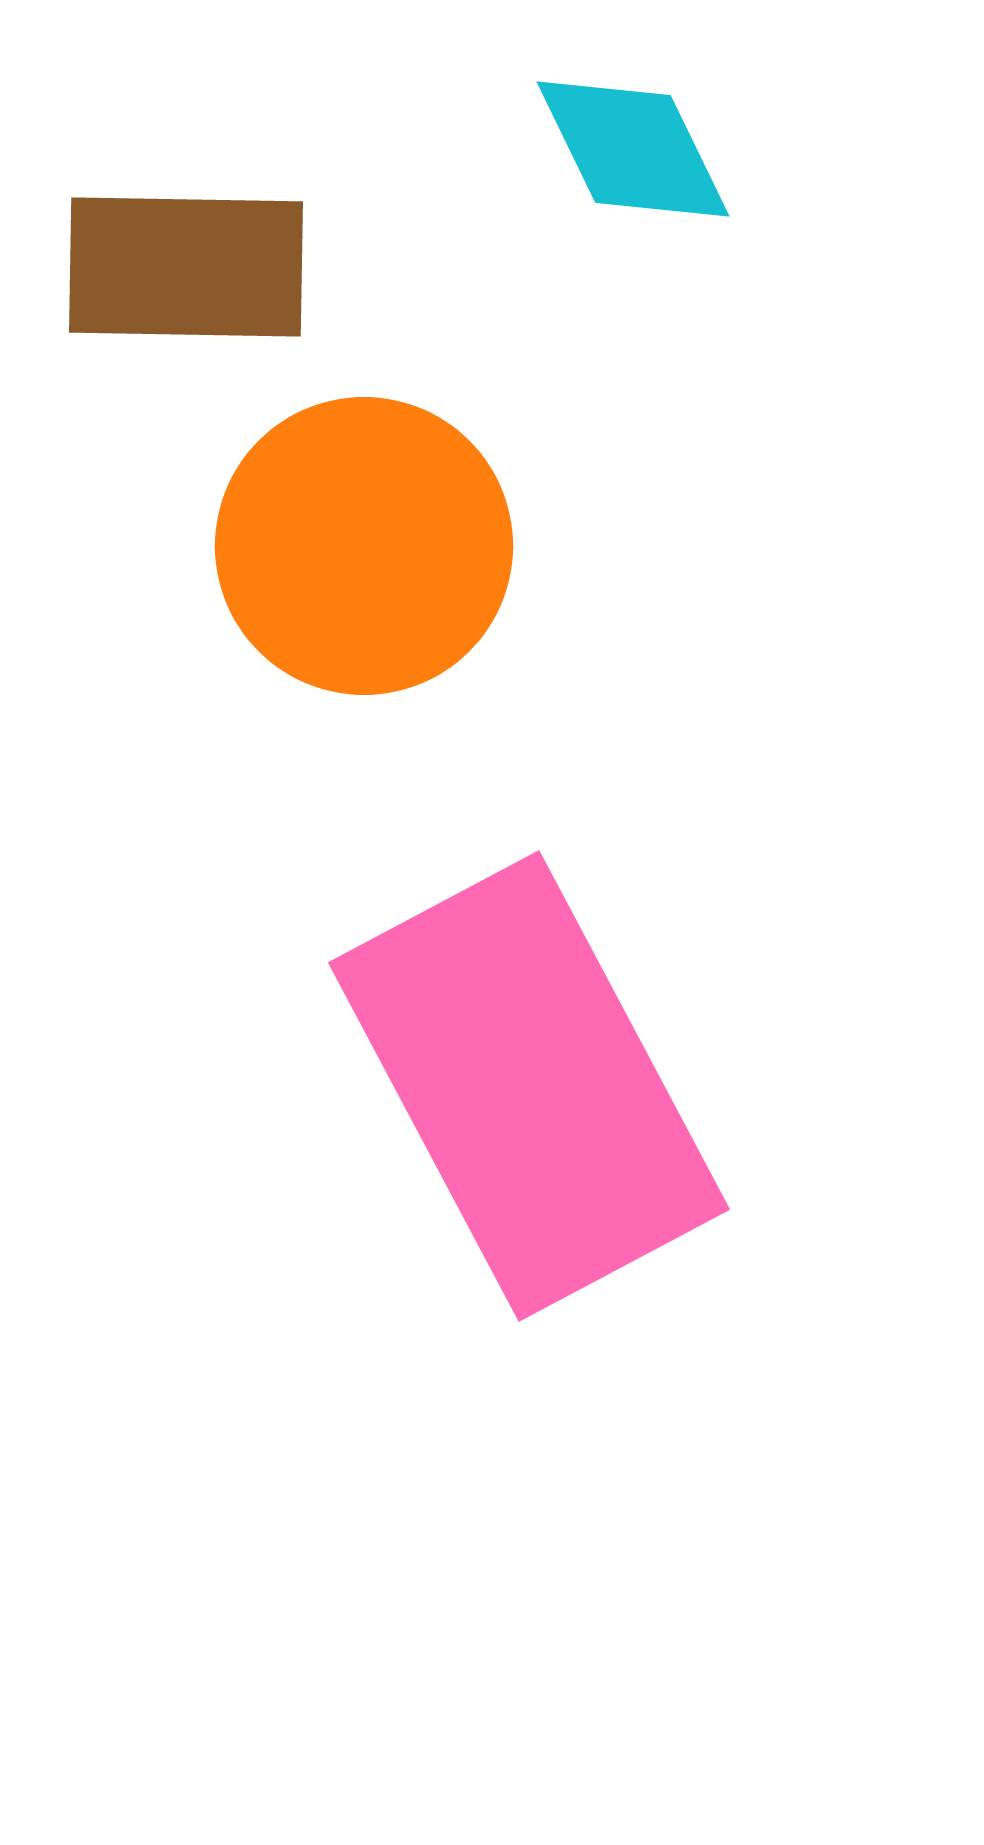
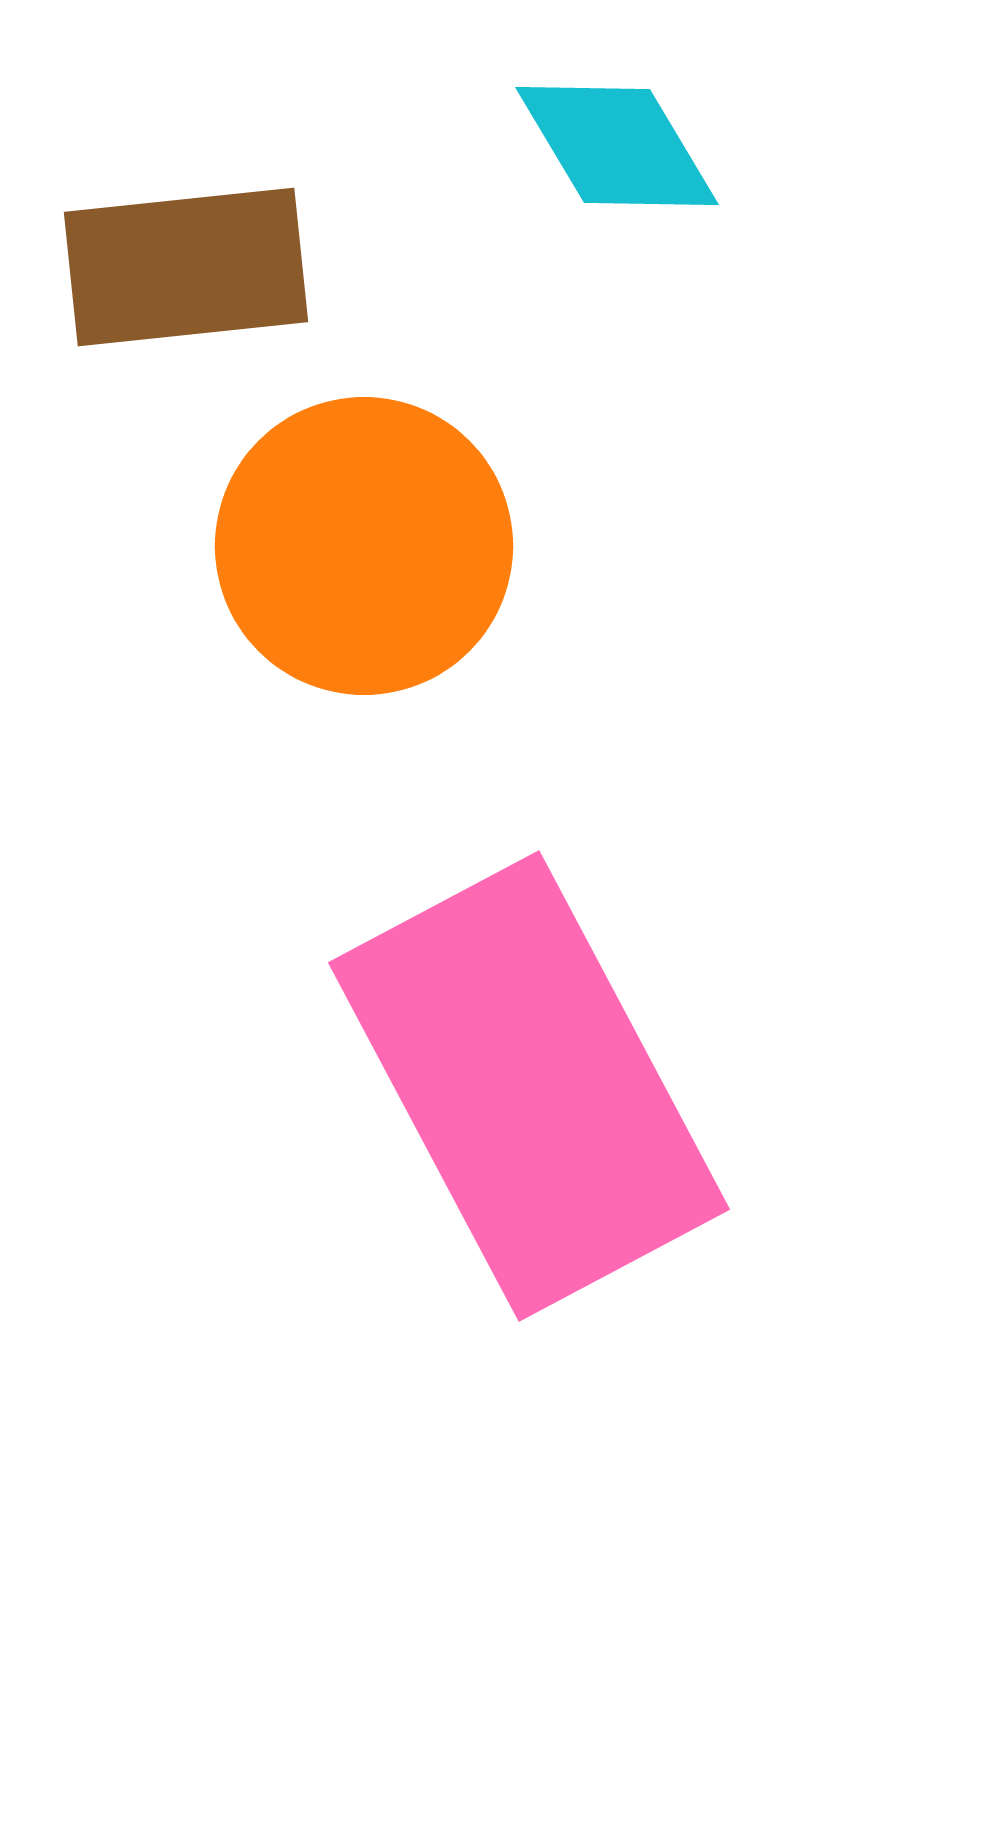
cyan diamond: moved 16 px left, 3 px up; rotated 5 degrees counterclockwise
brown rectangle: rotated 7 degrees counterclockwise
